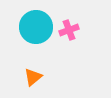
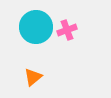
pink cross: moved 2 px left
